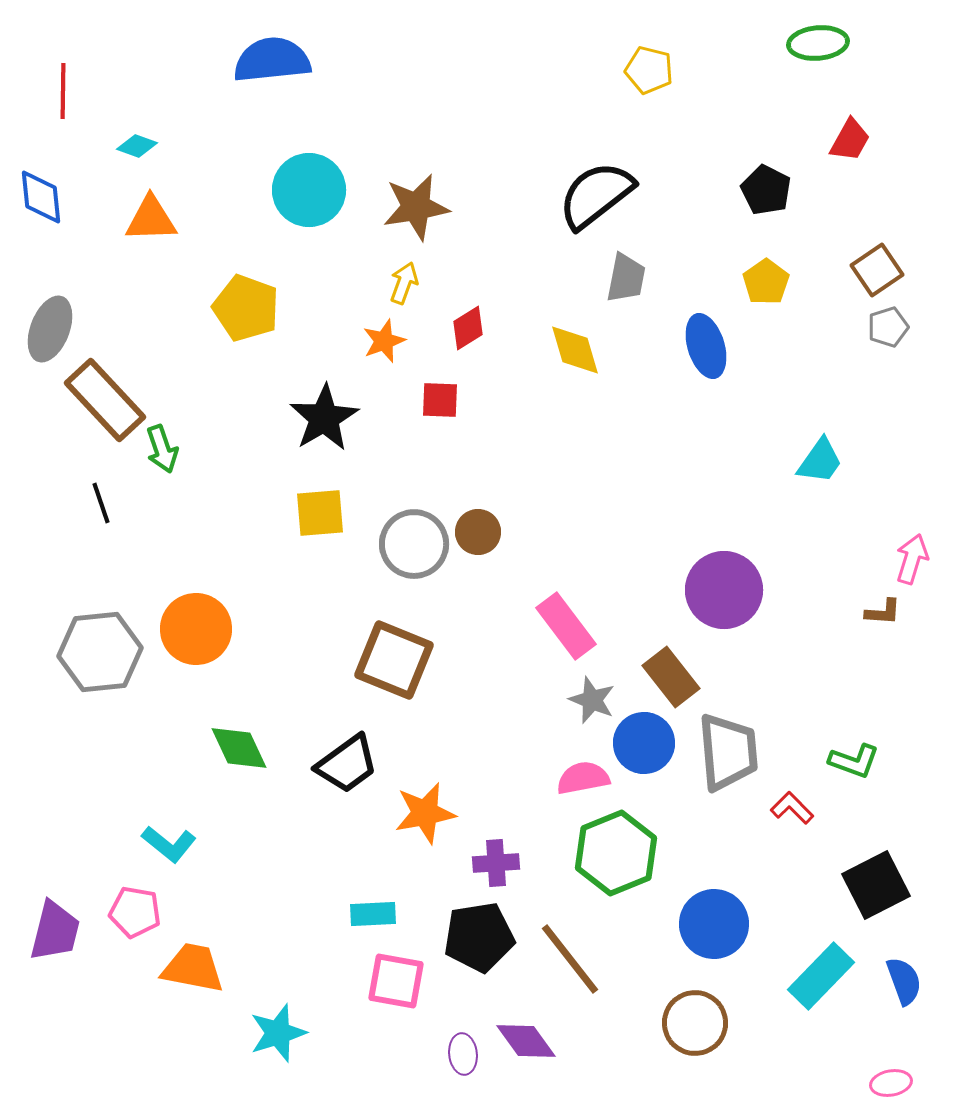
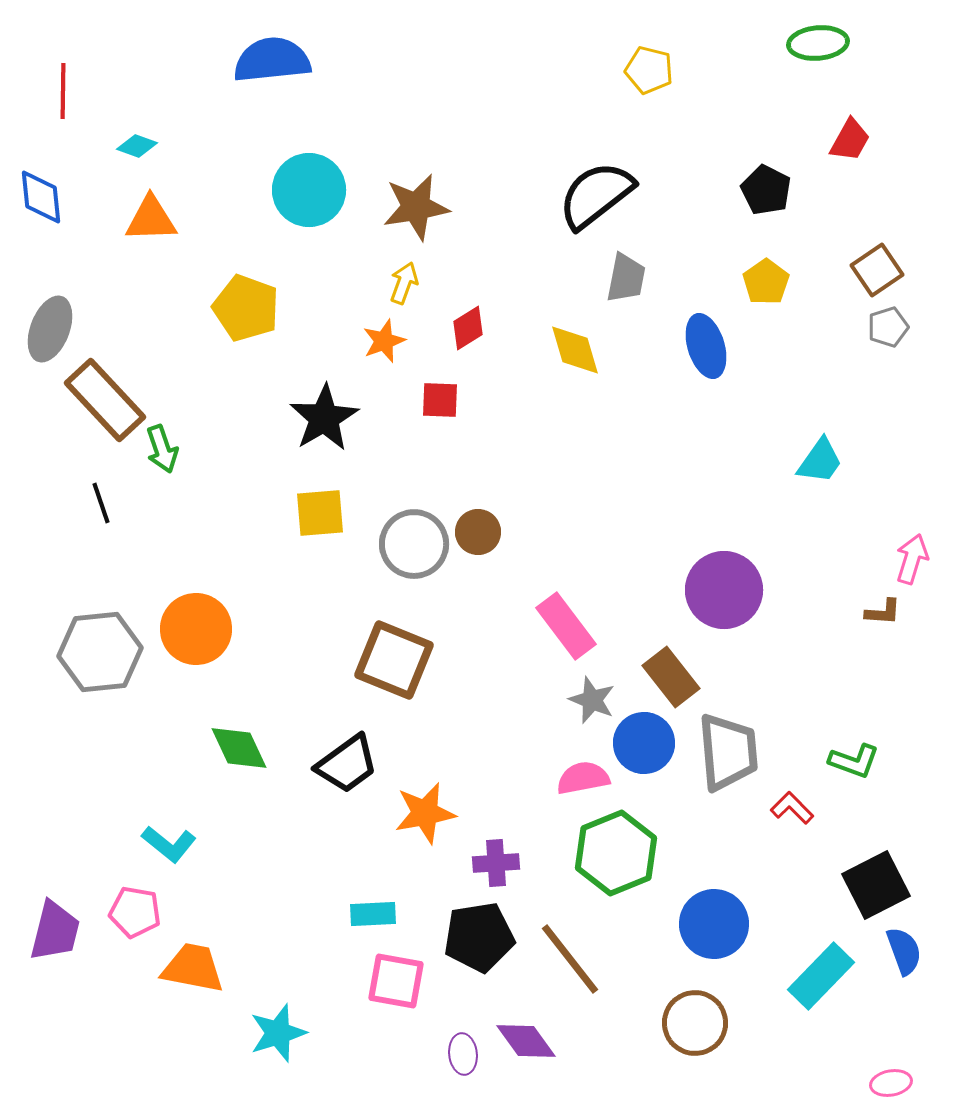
blue semicircle at (904, 981): moved 30 px up
